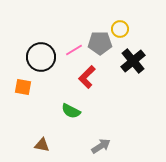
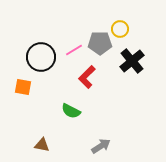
black cross: moved 1 px left
